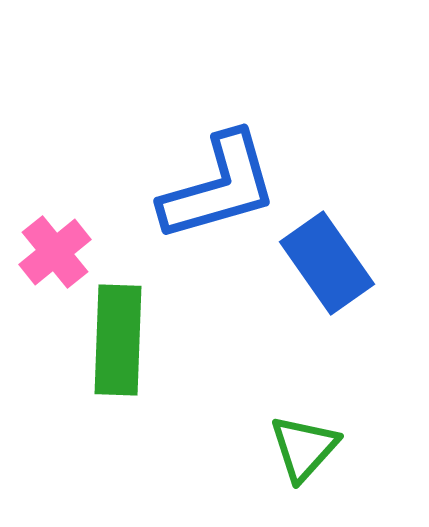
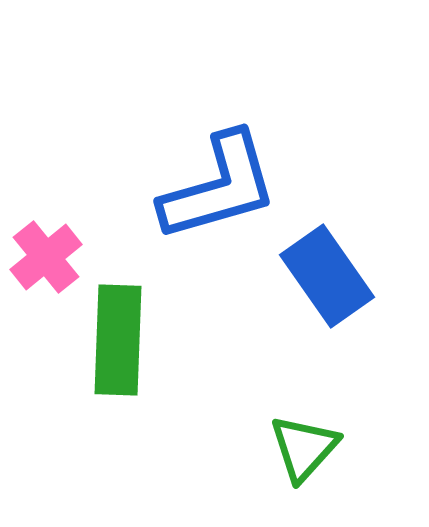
pink cross: moved 9 px left, 5 px down
blue rectangle: moved 13 px down
